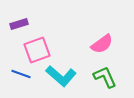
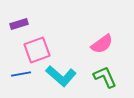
blue line: rotated 30 degrees counterclockwise
